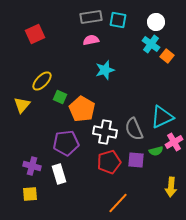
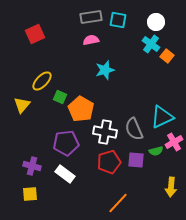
orange pentagon: moved 1 px left
white rectangle: moved 6 px right; rotated 36 degrees counterclockwise
